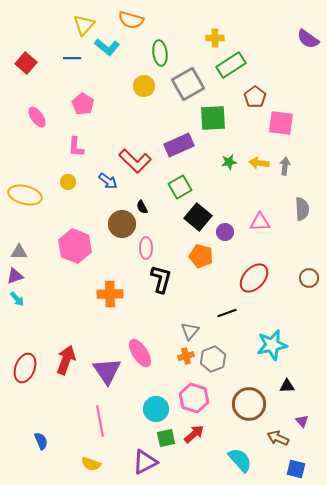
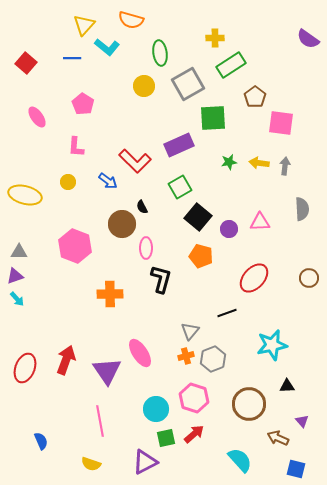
purple circle at (225, 232): moved 4 px right, 3 px up
